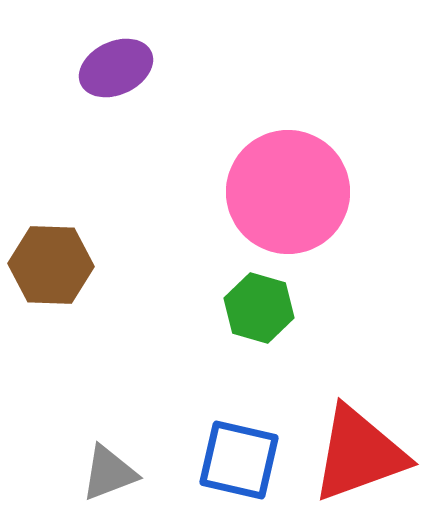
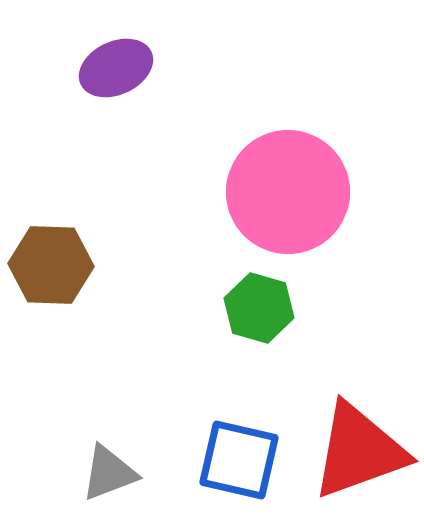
red triangle: moved 3 px up
